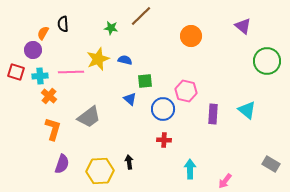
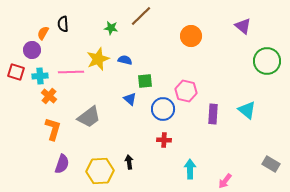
purple circle: moved 1 px left
